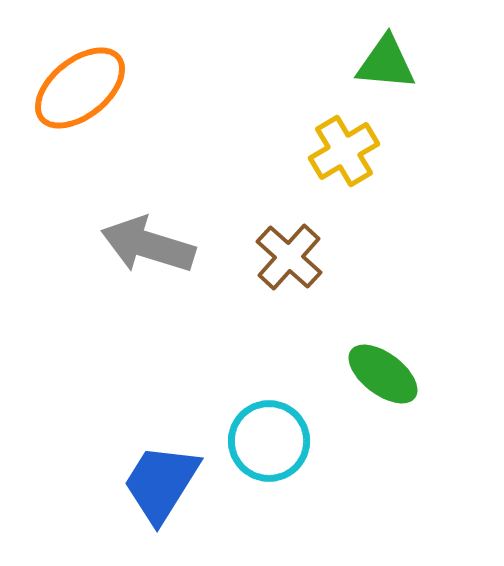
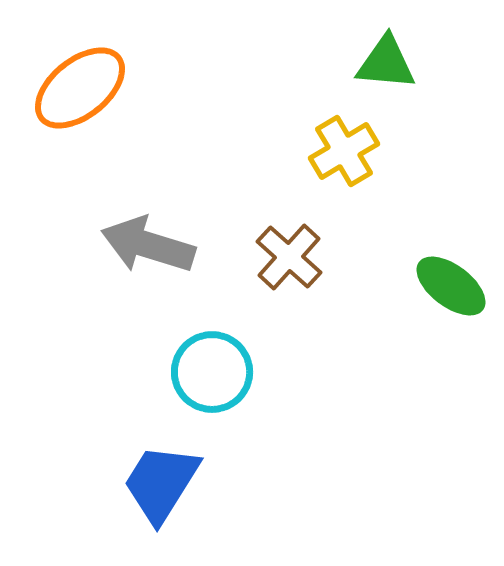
green ellipse: moved 68 px right, 88 px up
cyan circle: moved 57 px left, 69 px up
